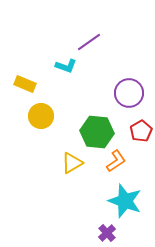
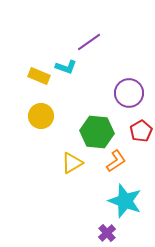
cyan L-shape: moved 1 px down
yellow rectangle: moved 14 px right, 8 px up
